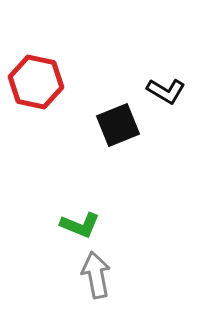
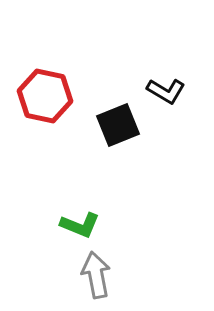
red hexagon: moved 9 px right, 14 px down
